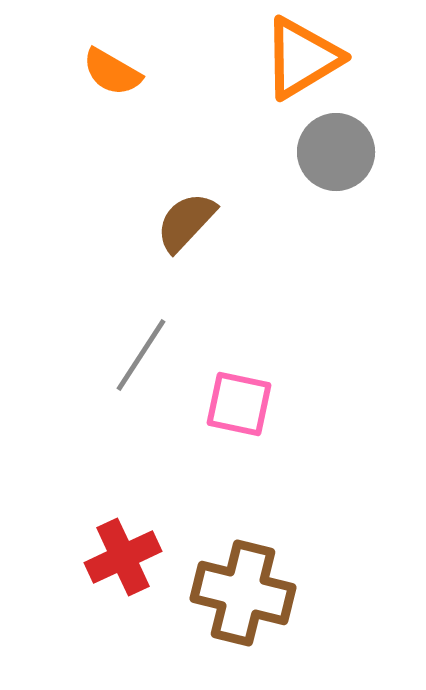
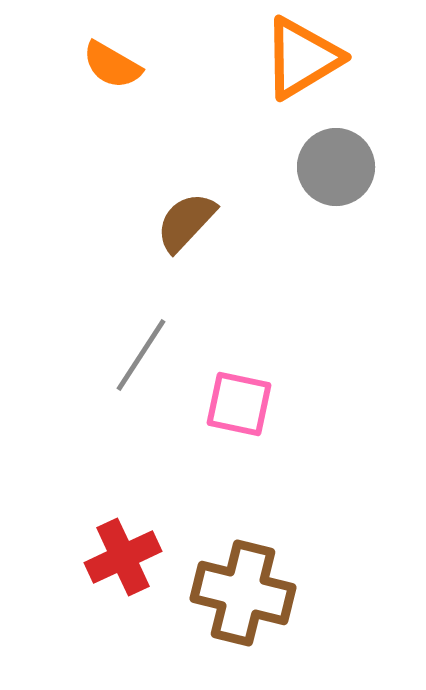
orange semicircle: moved 7 px up
gray circle: moved 15 px down
